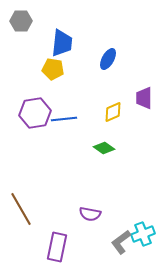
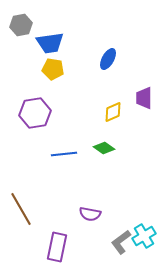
gray hexagon: moved 4 px down; rotated 10 degrees counterclockwise
blue trapezoid: moved 12 px left; rotated 76 degrees clockwise
blue line: moved 35 px down
cyan cross: moved 1 px right, 2 px down; rotated 10 degrees counterclockwise
